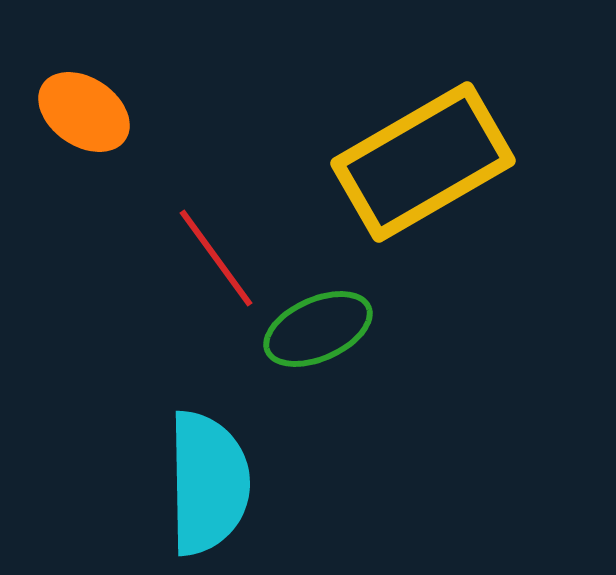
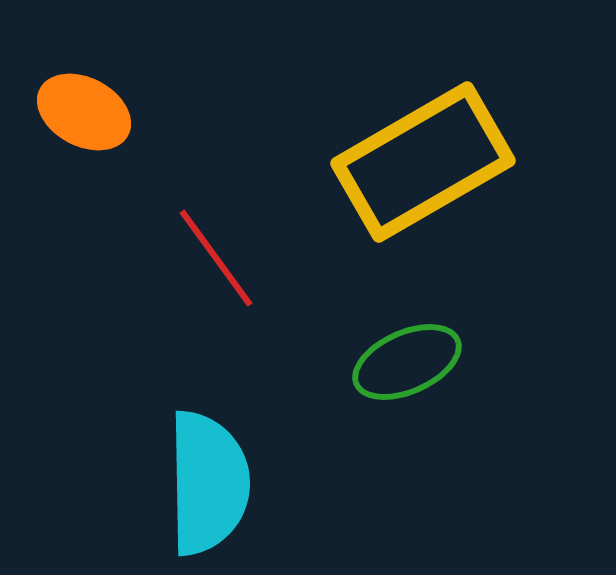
orange ellipse: rotated 6 degrees counterclockwise
green ellipse: moved 89 px right, 33 px down
